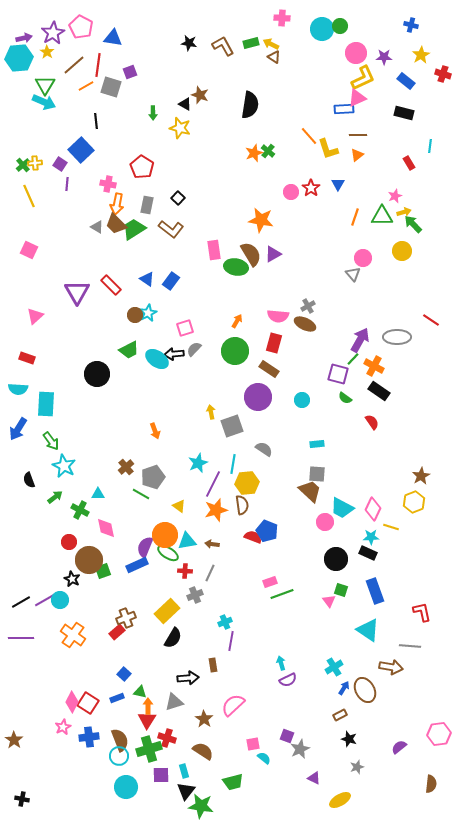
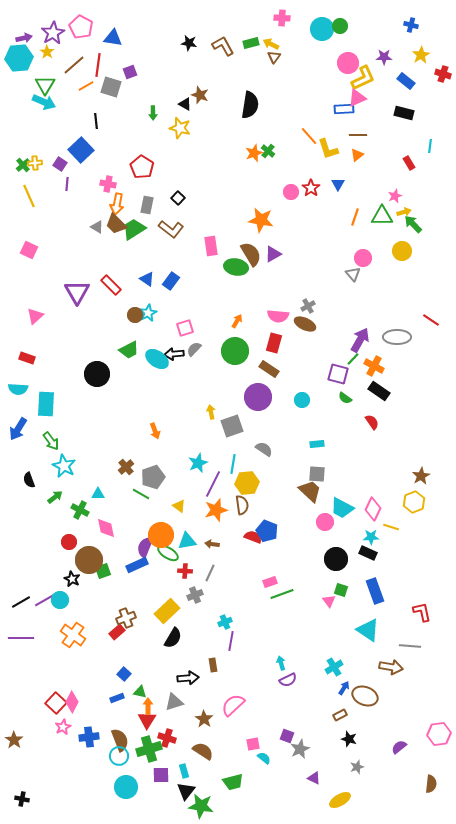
pink circle at (356, 53): moved 8 px left, 10 px down
brown triangle at (274, 57): rotated 32 degrees clockwise
pink rectangle at (214, 250): moved 3 px left, 4 px up
orange circle at (165, 535): moved 4 px left
brown ellipse at (365, 690): moved 6 px down; rotated 40 degrees counterclockwise
red square at (88, 703): moved 32 px left; rotated 10 degrees clockwise
